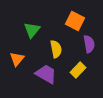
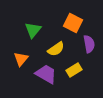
orange square: moved 2 px left, 2 px down
green triangle: moved 1 px right
yellow semicircle: rotated 66 degrees clockwise
orange triangle: moved 4 px right
yellow rectangle: moved 4 px left; rotated 14 degrees clockwise
